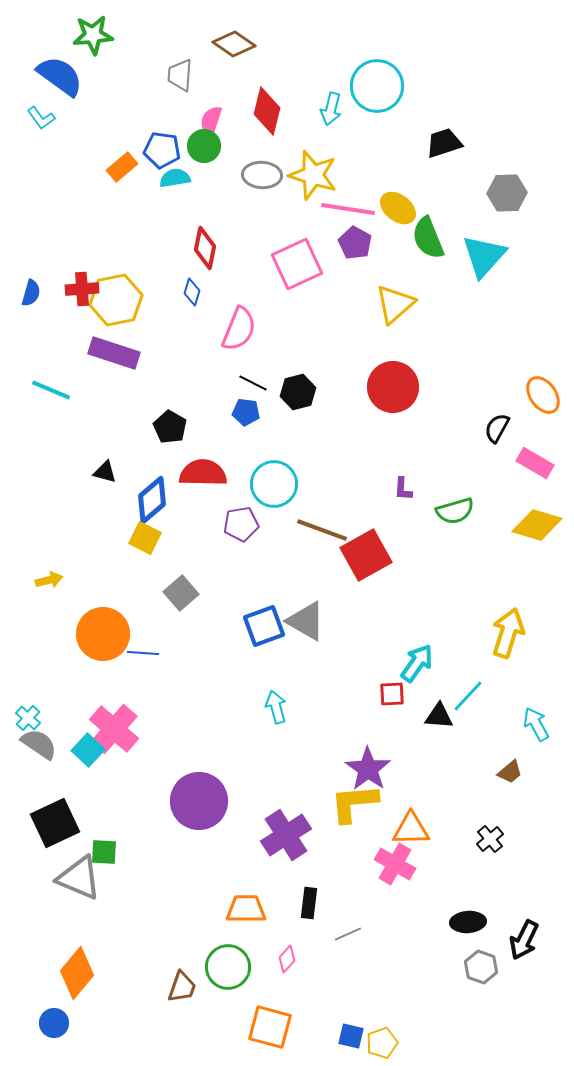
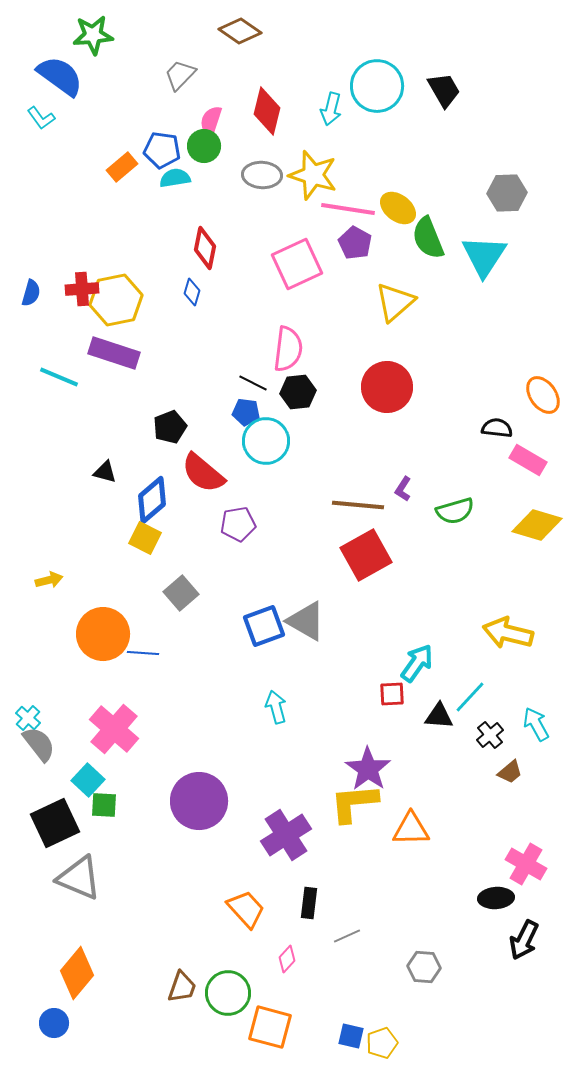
brown diamond at (234, 44): moved 6 px right, 13 px up
gray trapezoid at (180, 75): rotated 40 degrees clockwise
black trapezoid at (444, 143): moved 53 px up; rotated 78 degrees clockwise
cyan triangle at (484, 256): rotated 9 degrees counterclockwise
yellow triangle at (395, 304): moved 2 px up
pink semicircle at (239, 329): moved 49 px right, 20 px down; rotated 15 degrees counterclockwise
red circle at (393, 387): moved 6 px left
cyan line at (51, 390): moved 8 px right, 13 px up
black hexagon at (298, 392): rotated 8 degrees clockwise
black pentagon at (170, 427): rotated 20 degrees clockwise
black semicircle at (497, 428): rotated 68 degrees clockwise
pink rectangle at (535, 463): moved 7 px left, 3 px up
red semicircle at (203, 473): rotated 141 degrees counterclockwise
cyan circle at (274, 484): moved 8 px left, 43 px up
purple L-shape at (403, 489): rotated 30 degrees clockwise
purple pentagon at (241, 524): moved 3 px left
brown line at (322, 530): moved 36 px right, 25 px up; rotated 15 degrees counterclockwise
yellow arrow at (508, 633): rotated 93 degrees counterclockwise
cyan line at (468, 696): moved 2 px right, 1 px down
gray semicircle at (39, 744): rotated 18 degrees clockwise
cyan square at (88, 750): moved 30 px down
black cross at (490, 839): moved 104 px up
green square at (104, 852): moved 47 px up
pink cross at (395, 864): moved 131 px right
orange trapezoid at (246, 909): rotated 48 degrees clockwise
black ellipse at (468, 922): moved 28 px right, 24 px up
gray line at (348, 934): moved 1 px left, 2 px down
green circle at (228, 967): moved 26 px down
gray hexagon at (481, 967): moved 57 px left; rotated 16 degrees counterclockwise
